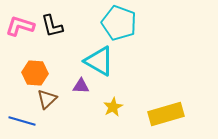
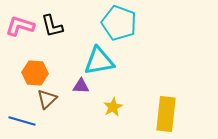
cyan triangle: rotated 40 degrees counterclockwise
yellow rectangle: rotated 68 degrees counterclockwise
